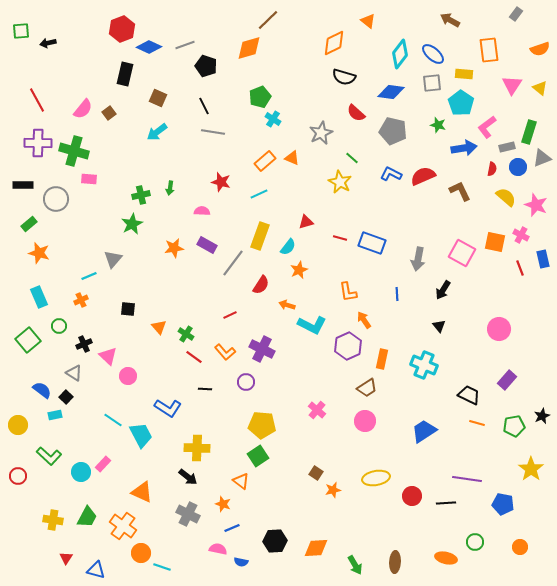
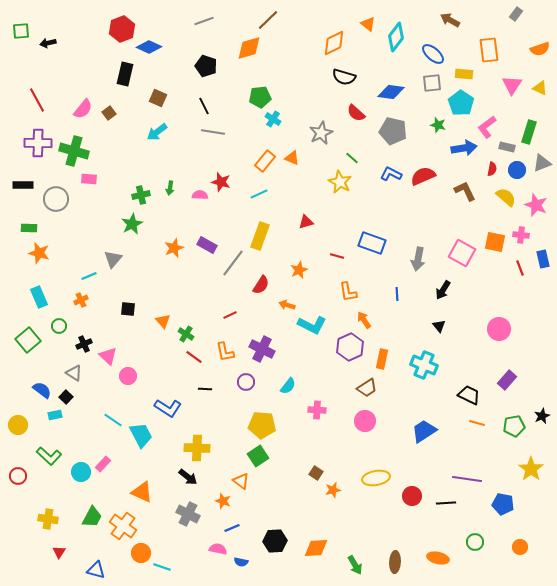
orange triangle at (368, 21): moved 3 px down
gray line at (185, 45): moved 19 px right, 24 px up
cyan diamond at (400, 54): moved 4 px left, 17 px up
yellow triangle at (540, 88): rotated 14 degrees counterclockwise
green pentagon at (260, 97): rotated 15 degrees clockwise
gray rectangle at (507, 147): rotated 28 degrees clockwise
gray triangle at (542, 158): moved 5 px down
orange rectangle at (265, 161): rotated 10 degrees counterclockwise
blue circle at (518, 167): moved 1 px left, 3 px down
brown L-shape at (460, 191): moved 5 px right
pink semicircle at (202, 211): moved 2 px left, 16 px up
green rectangle at (29, 224): moved 4 px down; rotated 42 degrees clockwise
pink cross at (521, 235): rotated 21 degrees counterclockwise
red line at (340, 238): moved 3 px left, 18 px down
cyan semicircle at (288, 247): moved 139 px down
orange star at (174, 248): rotated 12 degrees counterclockwise
orange triangle at (159, 327): moved 4 px right, 6 px up
purple hexagon at (348, 346): moved 2 px right, 1 px down
orange L-shape at (225, 352): rotated 30 degrees clockwise
pink cross at (317, 410): rotated 36 degrees counterclockwise
orange star at (223, 504): moved 3 px up
green trapezoid at (87, 517): moved 5 px right
yellow cross at (53, 520): moved 5 px left, 1 px up
red triangle at (66, 558): moved 7 px left, 6 px up
orange ellipse at (446, 558): moved 8 px left
